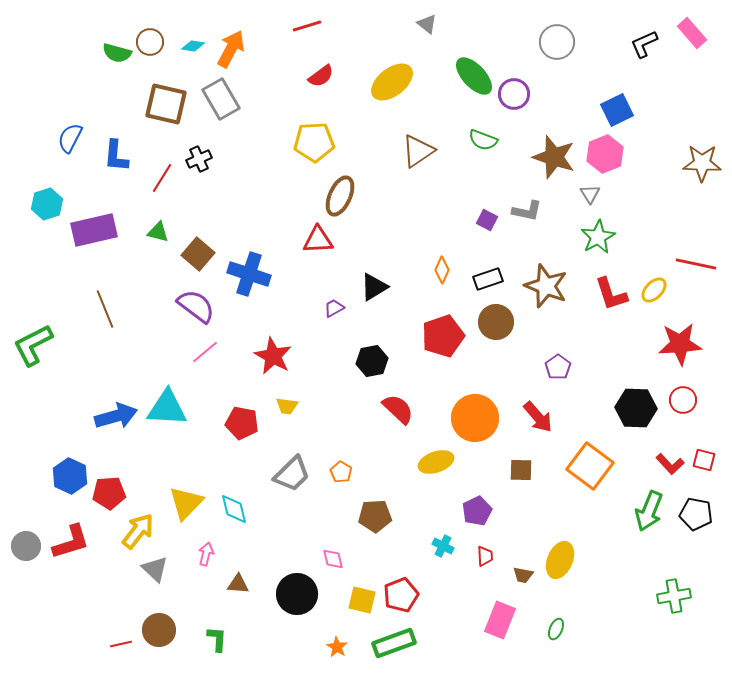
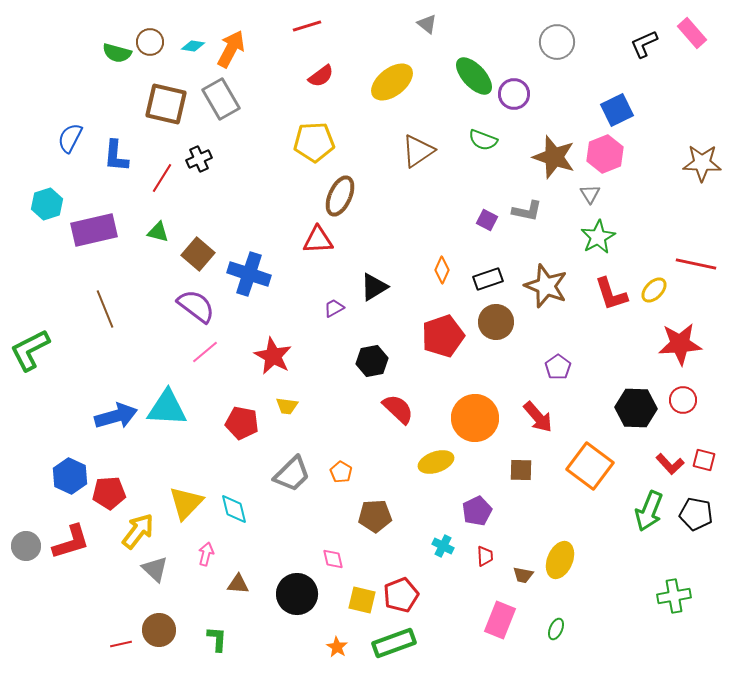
green L-shape at (33, 345): moved 3 px left, 5 px down
